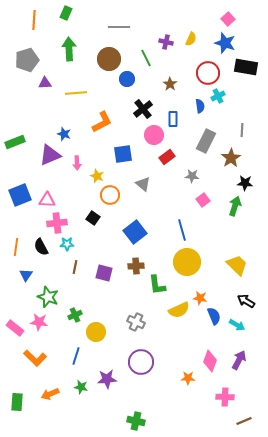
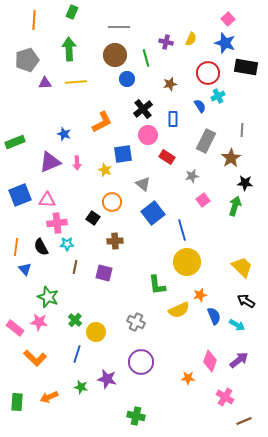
green rectangle at (66, 13): moved 6 px right, 1 px up
green line at (146, 58): rotated 12 degrees clockwise
brown circle at (109, 59): moved 6 px right, 4 px up
brown star at (170, 84): rotated 24 degrees clockwise
yellow line at (76, 93): moved 11 px up
blue semicircle at (200, 106): rotated 24 degrees counterclockwise
pink circle at (154, 135): moved 6 px left
purple triangle at (50, 155): moved 7 px down
red rectangle at (167, 157): rotated 70 degrees clockwise
yellow star at (97, 176): moved 8 px right, 6 px up
gray star at (192, 176): rotated 16 degrees counterclockwise
orange circle at (110, 195): moved 2 px right, 7 px down
blue square at (135, 232): moved 18 px right, 19 px up
yellow trapezoid at (237, 265): moved 5 px right, 2 px down
brown cross at (136, 266): moved 21 px left, 25 px up
blue triangle at (26, 275): moved 1 px left, 6 px up; rotated 16 degrees counterclockwise
orange star at (200, 298): moved 3 px up; rotated 24 degrees counterclockwise
green cross at (75, 315): moved 5 px down; rotated 24 degrees counterclockwise
blue line at (76, 356): moved 1 px right, 2 px up
purple arrow at (239, 360): rotated 24 degrees clockwise
purple star at (107, 379): rotated 18 degrees clockwise
orange arrow at (50, 394): moved 1 px left, 3 px down
pink cross at (225, 397): rotated 30 degrees clockwise
green cross at (136, 421): moved 5 px up
